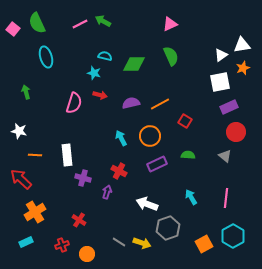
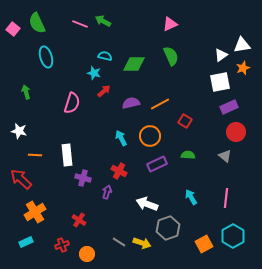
pink line at (80, 24): rotated 49 degrees clockwise
red arrow at (100, 95): moved 4 px right, 4 px up; rotated 56 degrees counterclockwise
pink semicircle at (74, 103): moved 2 px left
